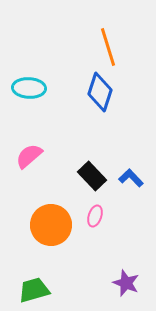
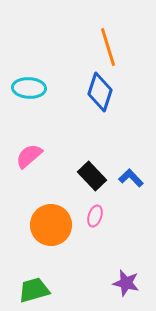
purple star: rotated 8 degrees counterclockwise
